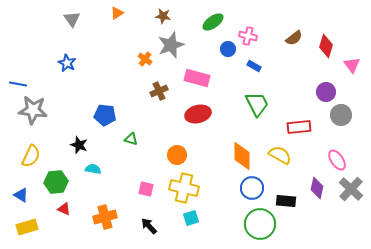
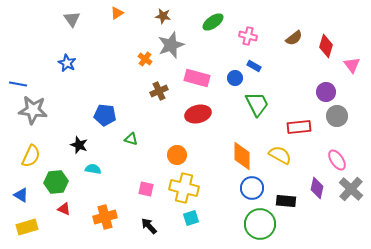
blue circle at (228, 49): moved 7 px right, 29 px down
gray circle at (341, 115): moved 4 px left, 1 px down
